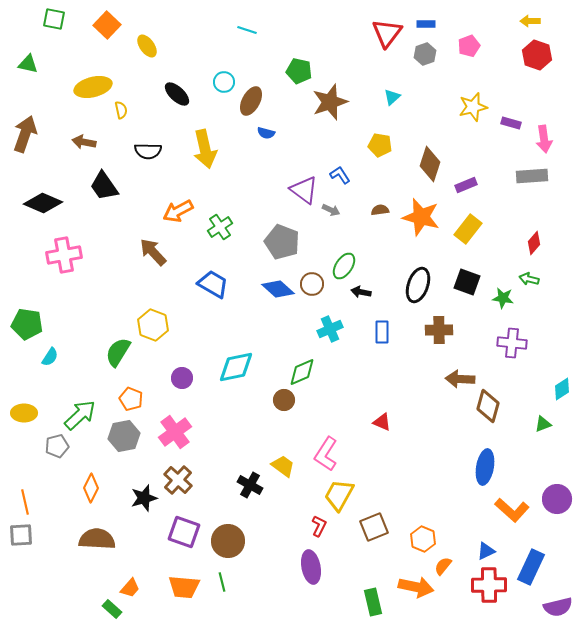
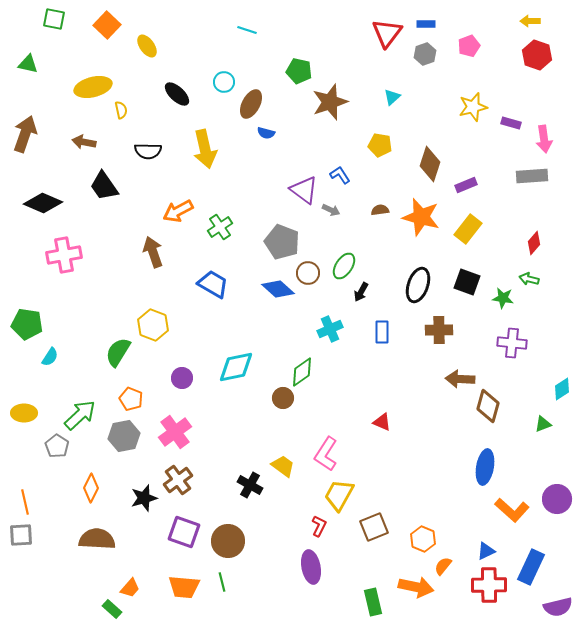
brown ellipse at (251, 101): moved 3 px down
brown arrow at (153, 252): rotated 24 degrees clockwise
brown circle at (312, 284): moved 4 px left, 11 px up
black arrow at (361, 292): rotated 72 degrees counterclockwise
green diamond at (302, 372): rotated 12 degrees counterclockwise
brown circle at (284, 400): moved 1 px left, 2 px up
gray pentagon at (57, 446): rotated 25 degrees counterclockwise
brown cross at (178, 480): rotated 12 degrees clockwise
